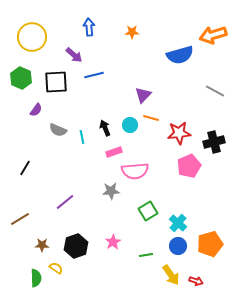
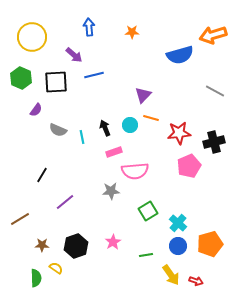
black line: moved 17 px right, 7 px down
